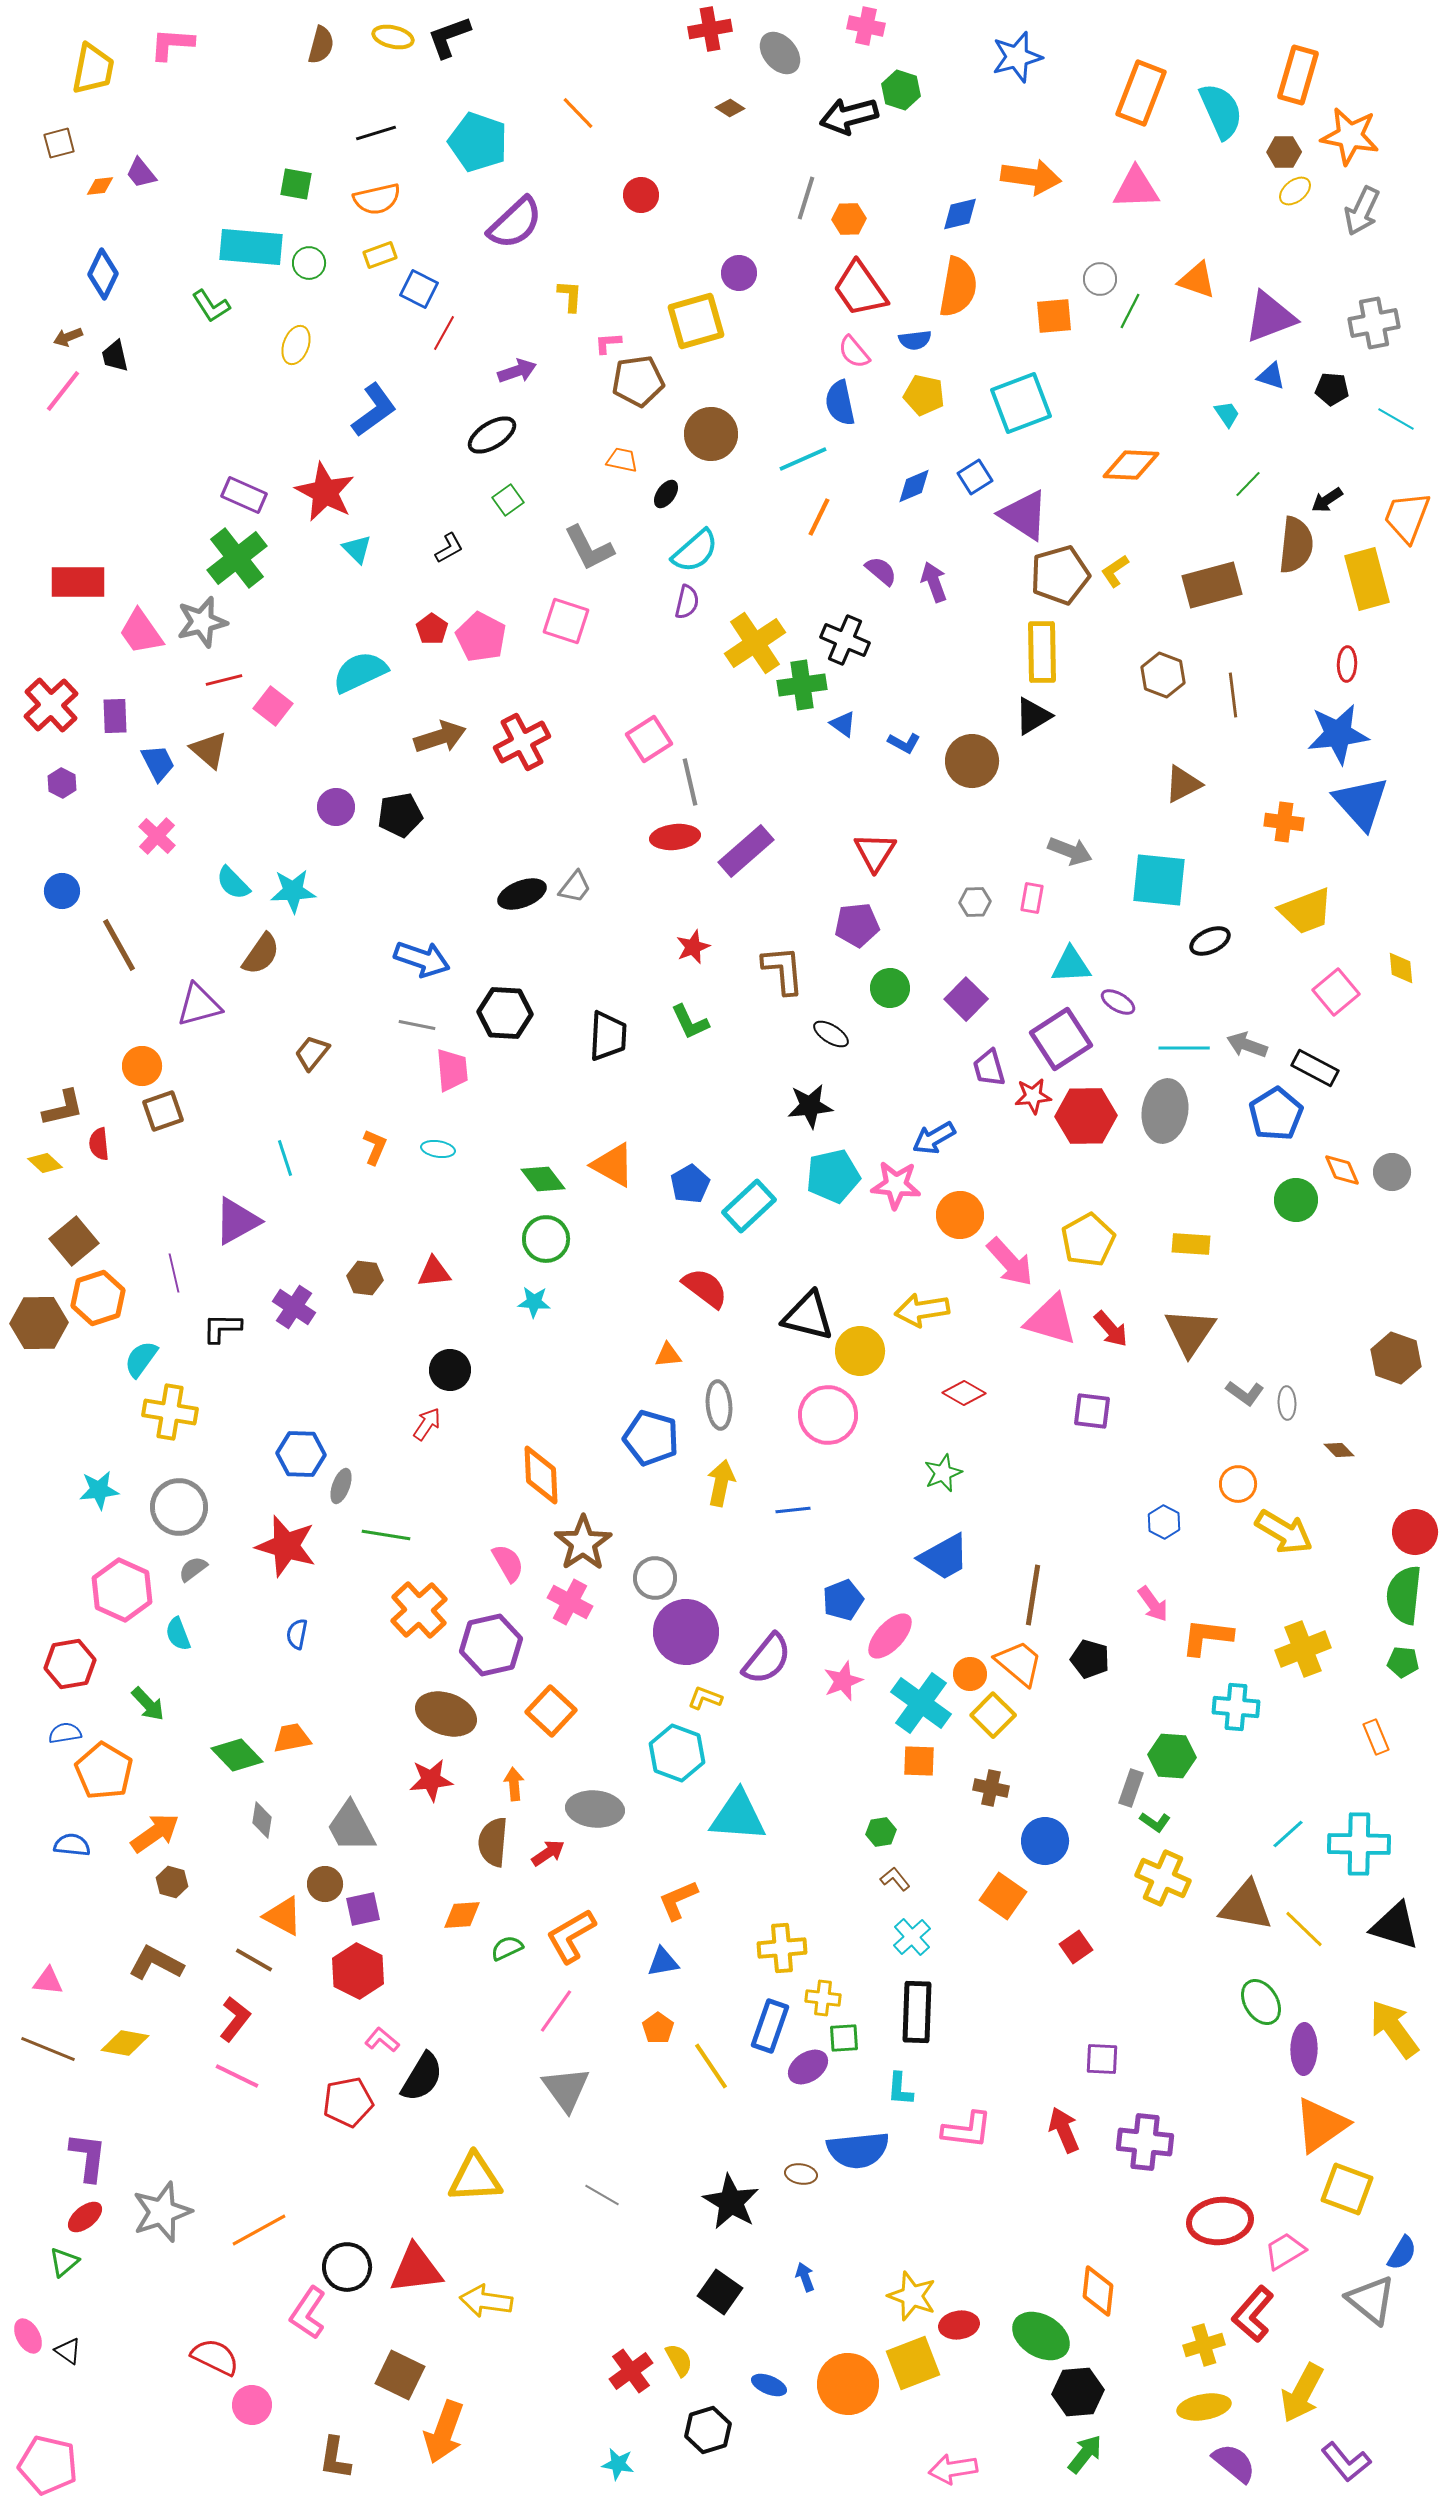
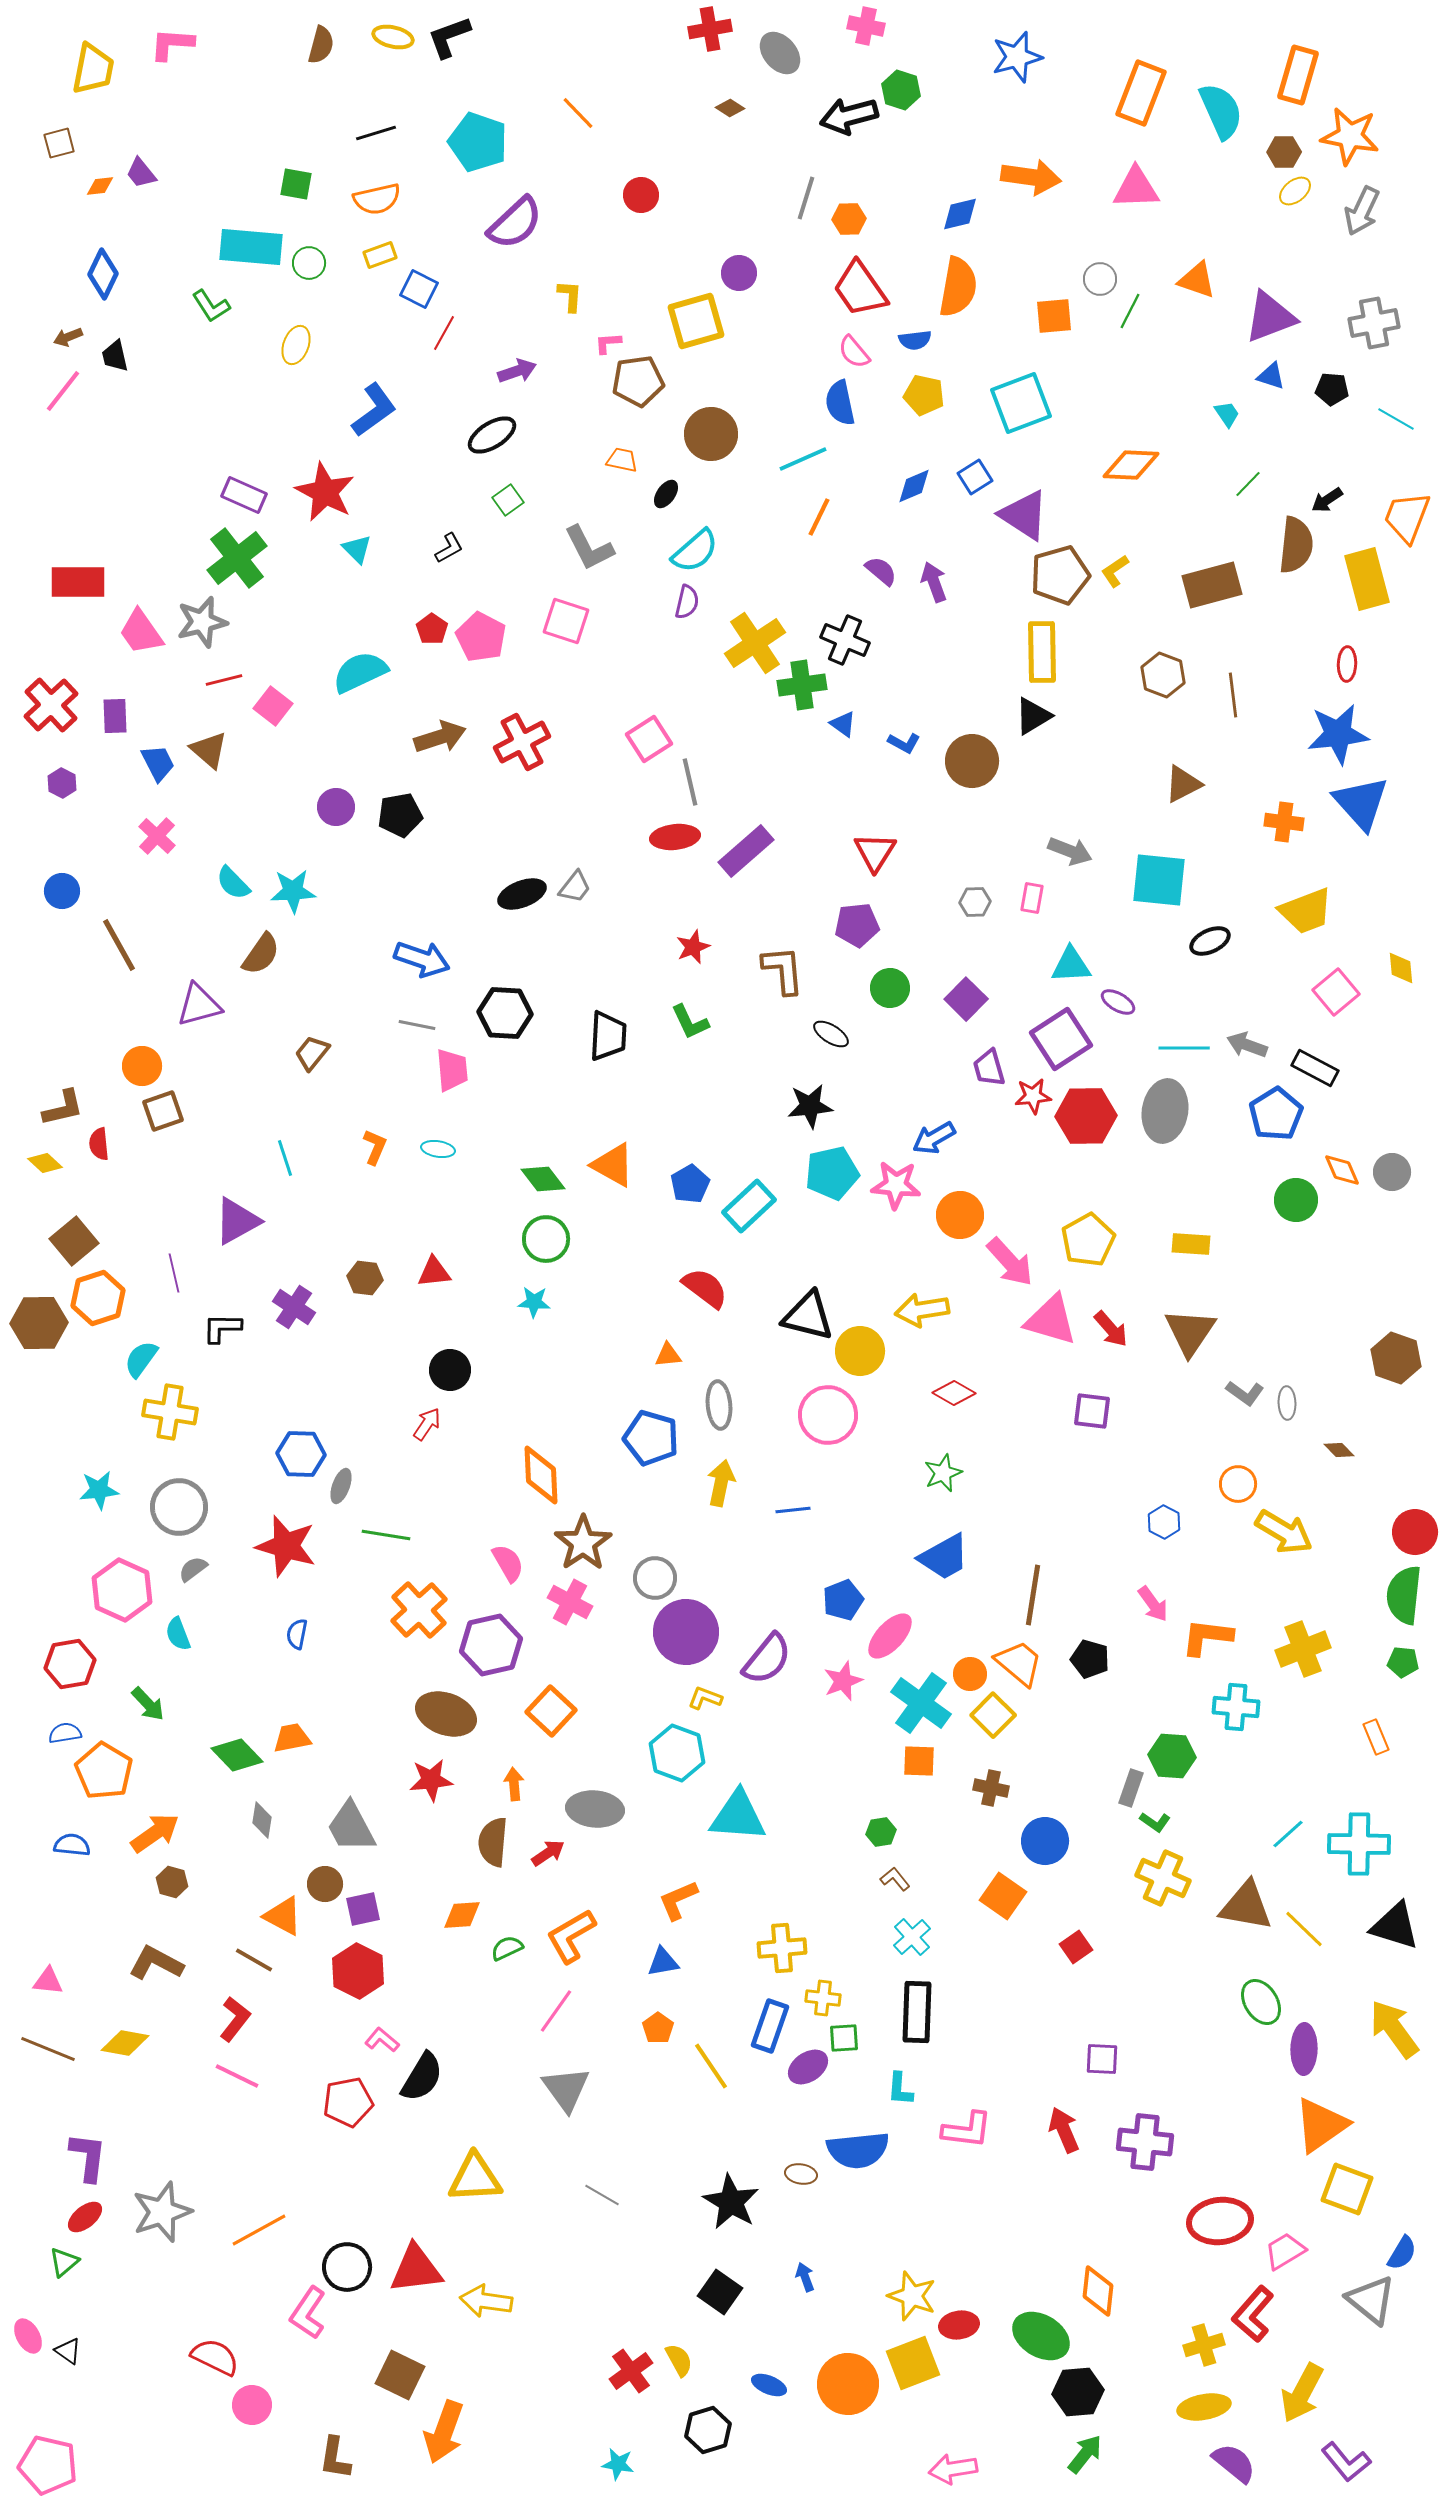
cyan pentagon at (833, 1176): moved 1 px left, 3 px up
red diamond at (964, 1393): moved 10 px left
